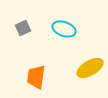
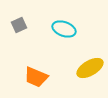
gray square: moved 4 px left, 3 px up
orange trapezoid: rotated 75 degrees counterclockwise
